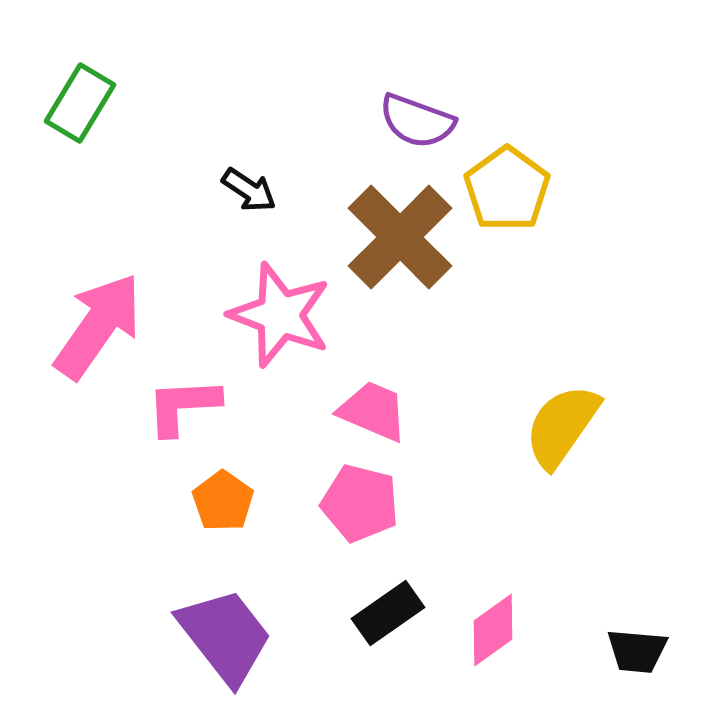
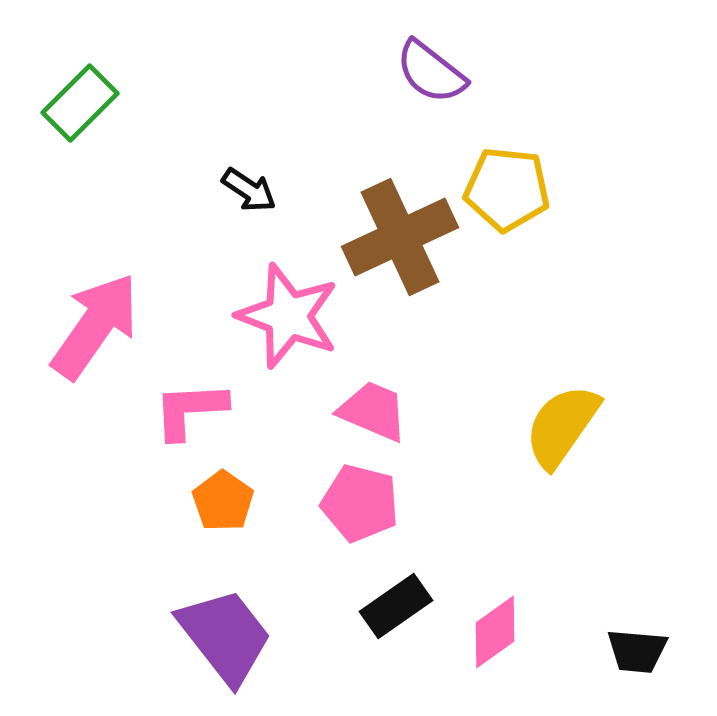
green rectangle: rotated 14 degrees clockwise
purple semicircle: moved 14 px right, 49 px up; rotated 18 degrees clockwise
yellow pentagon: rotated 30 degrees counterclockwise
brown cross: rotated 20 degrees clockwise
pink star: moved 8 px right, 1 px down
pink arrow: moved 3 px left
pink L-shape: moved 7 px right, 4 px down
black rectangle: moved 8 px right, 7 px up
pink diamond: moved 2 px right, 2 px down
